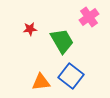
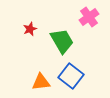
red star: rotated 16 degrees counterclockwise
